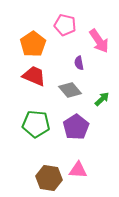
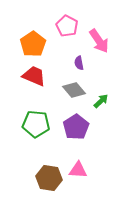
pink pentagon: moved 2 px right, 1 px down; rotated 15 degrees clockwise
gray diamond: moved 4 px right
green arrow: moved 1 px left, 2 px down
